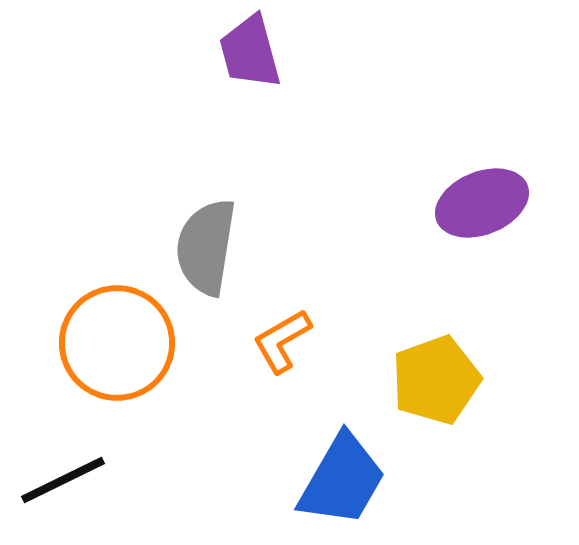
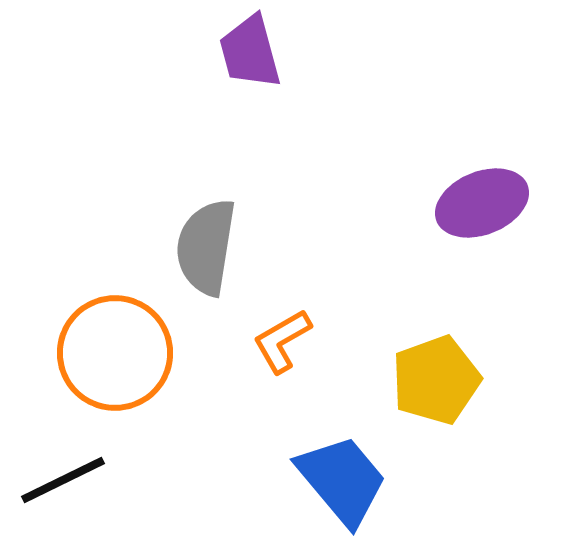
orange circle: moved 2 px left, 10 px down
blue trapezoid: rotated 70 degrees counterclockwise
